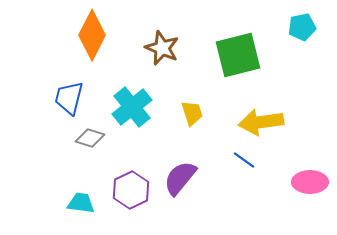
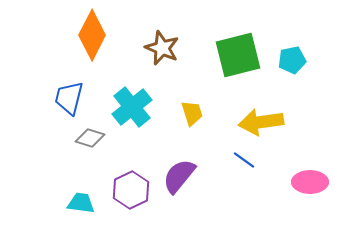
cyan pentagon: moved 10 px left, 33 px down
purple semicircle: moved 1 px left, 2 px up
